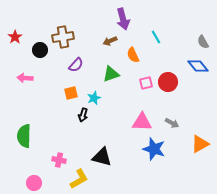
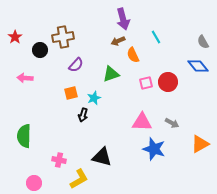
brown arrow: moved 8 px right
